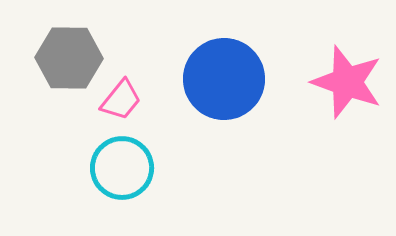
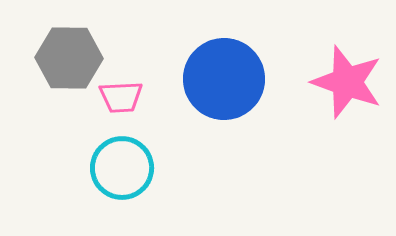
pink trapezoid: moved 3 px up; rotated 48 degrees clockwise
